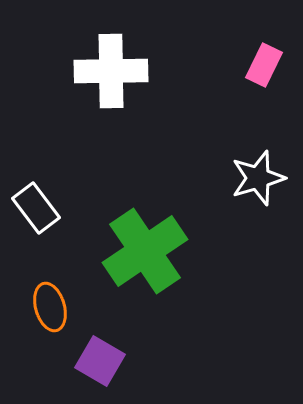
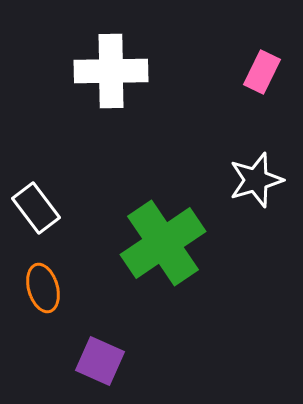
pink rectangle: moved 2 px left, 7 px down
white star: moved 2 px left, 2 px down
green cross: moved 18 px right, 8 px up
orange ellipse: moved 7 px left, 19 px up
purple square: rotated 6 degrees counterclockwise
